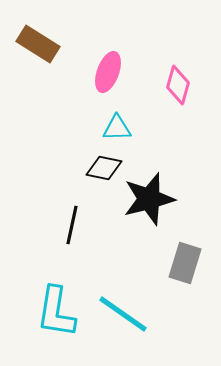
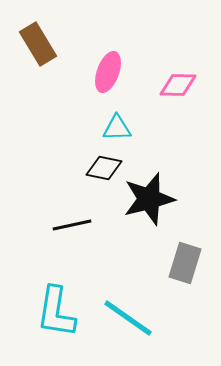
brown rectangle: rotated 27 degrees clockwise
pink diamond: rotated 75 degrees clockwise
black line: rotated 66 degrees clockwise
cyan line: moved 5 px right, 4 px down
